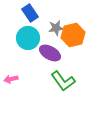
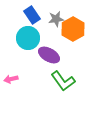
blue rectangle: moved 2 px right, 2 px down
gray star: moved 9 px up
orange hexagon: moved 6 px up; rotated 15 degrees counterclockwise
purple ellipse: moved 1 px left, 2 px down
